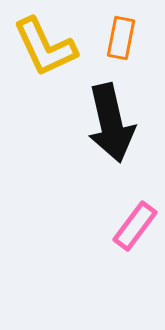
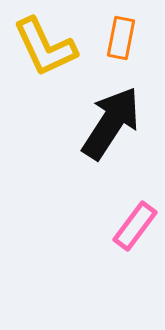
black arrow: rotated 134 degrees counterclockwise
